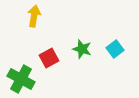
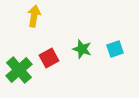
cyan square: rotated 18 degrees clockwise
green cross: moved 2 px left, 9 px up; rotated 20 degrees clockwise
